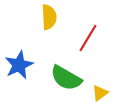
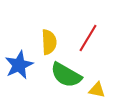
yellow semicircle: moved 25 px down
green semicircle: moved 3 px up
yellow triangle: moved 3 px left, 3 px up; rotated 48 degrees clockwise
